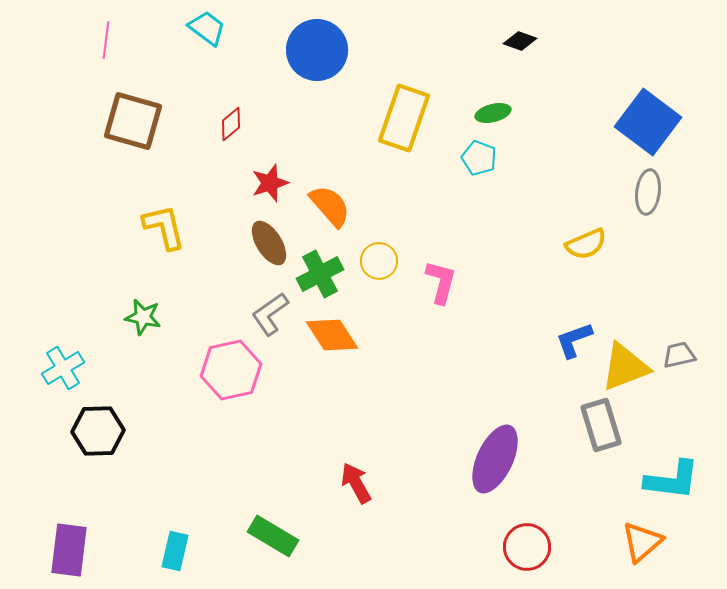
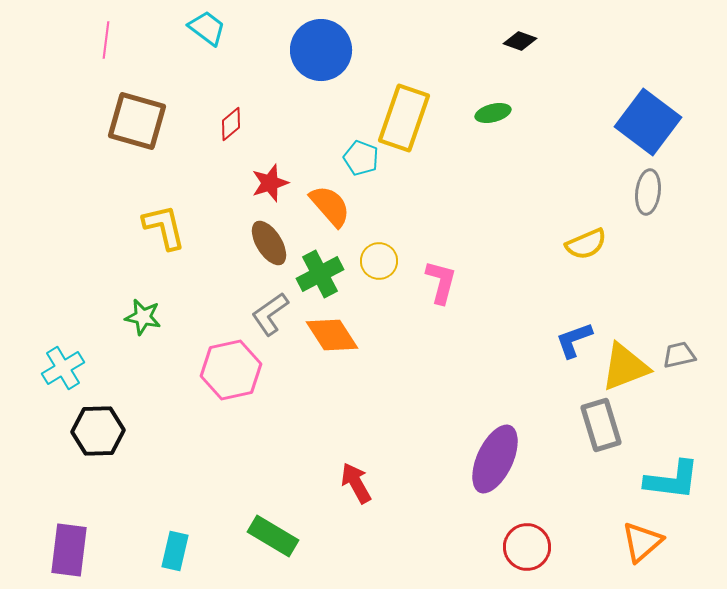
blue circle: moved 4 px right
brown square: moved 4 px right
cyan pentagon: moved 118 px left
